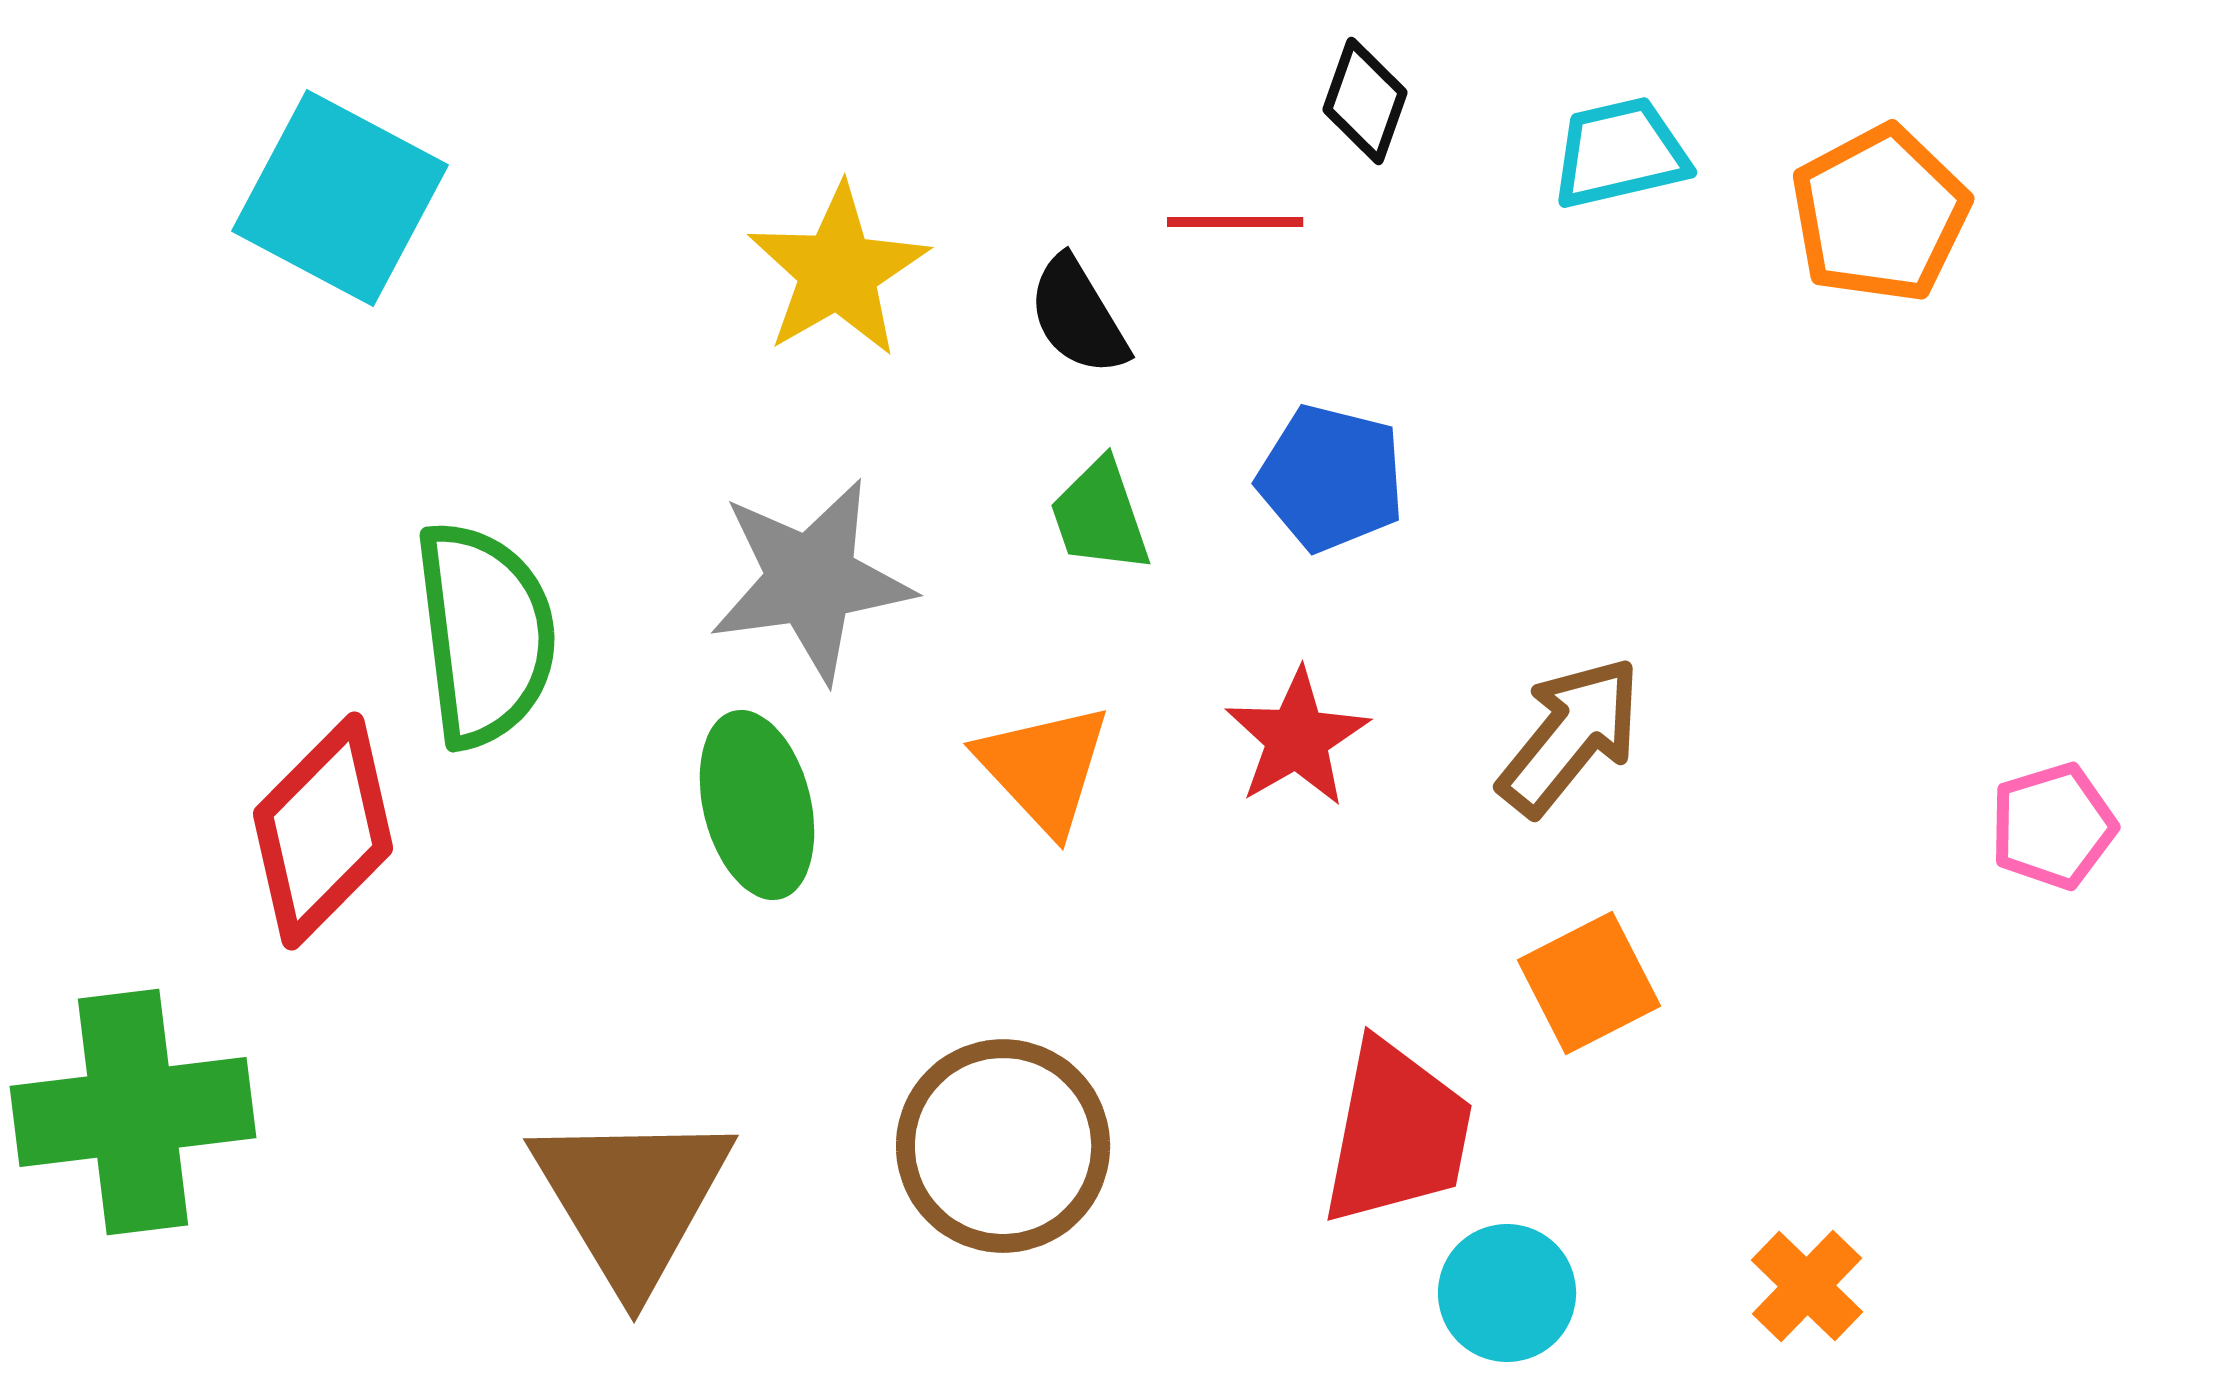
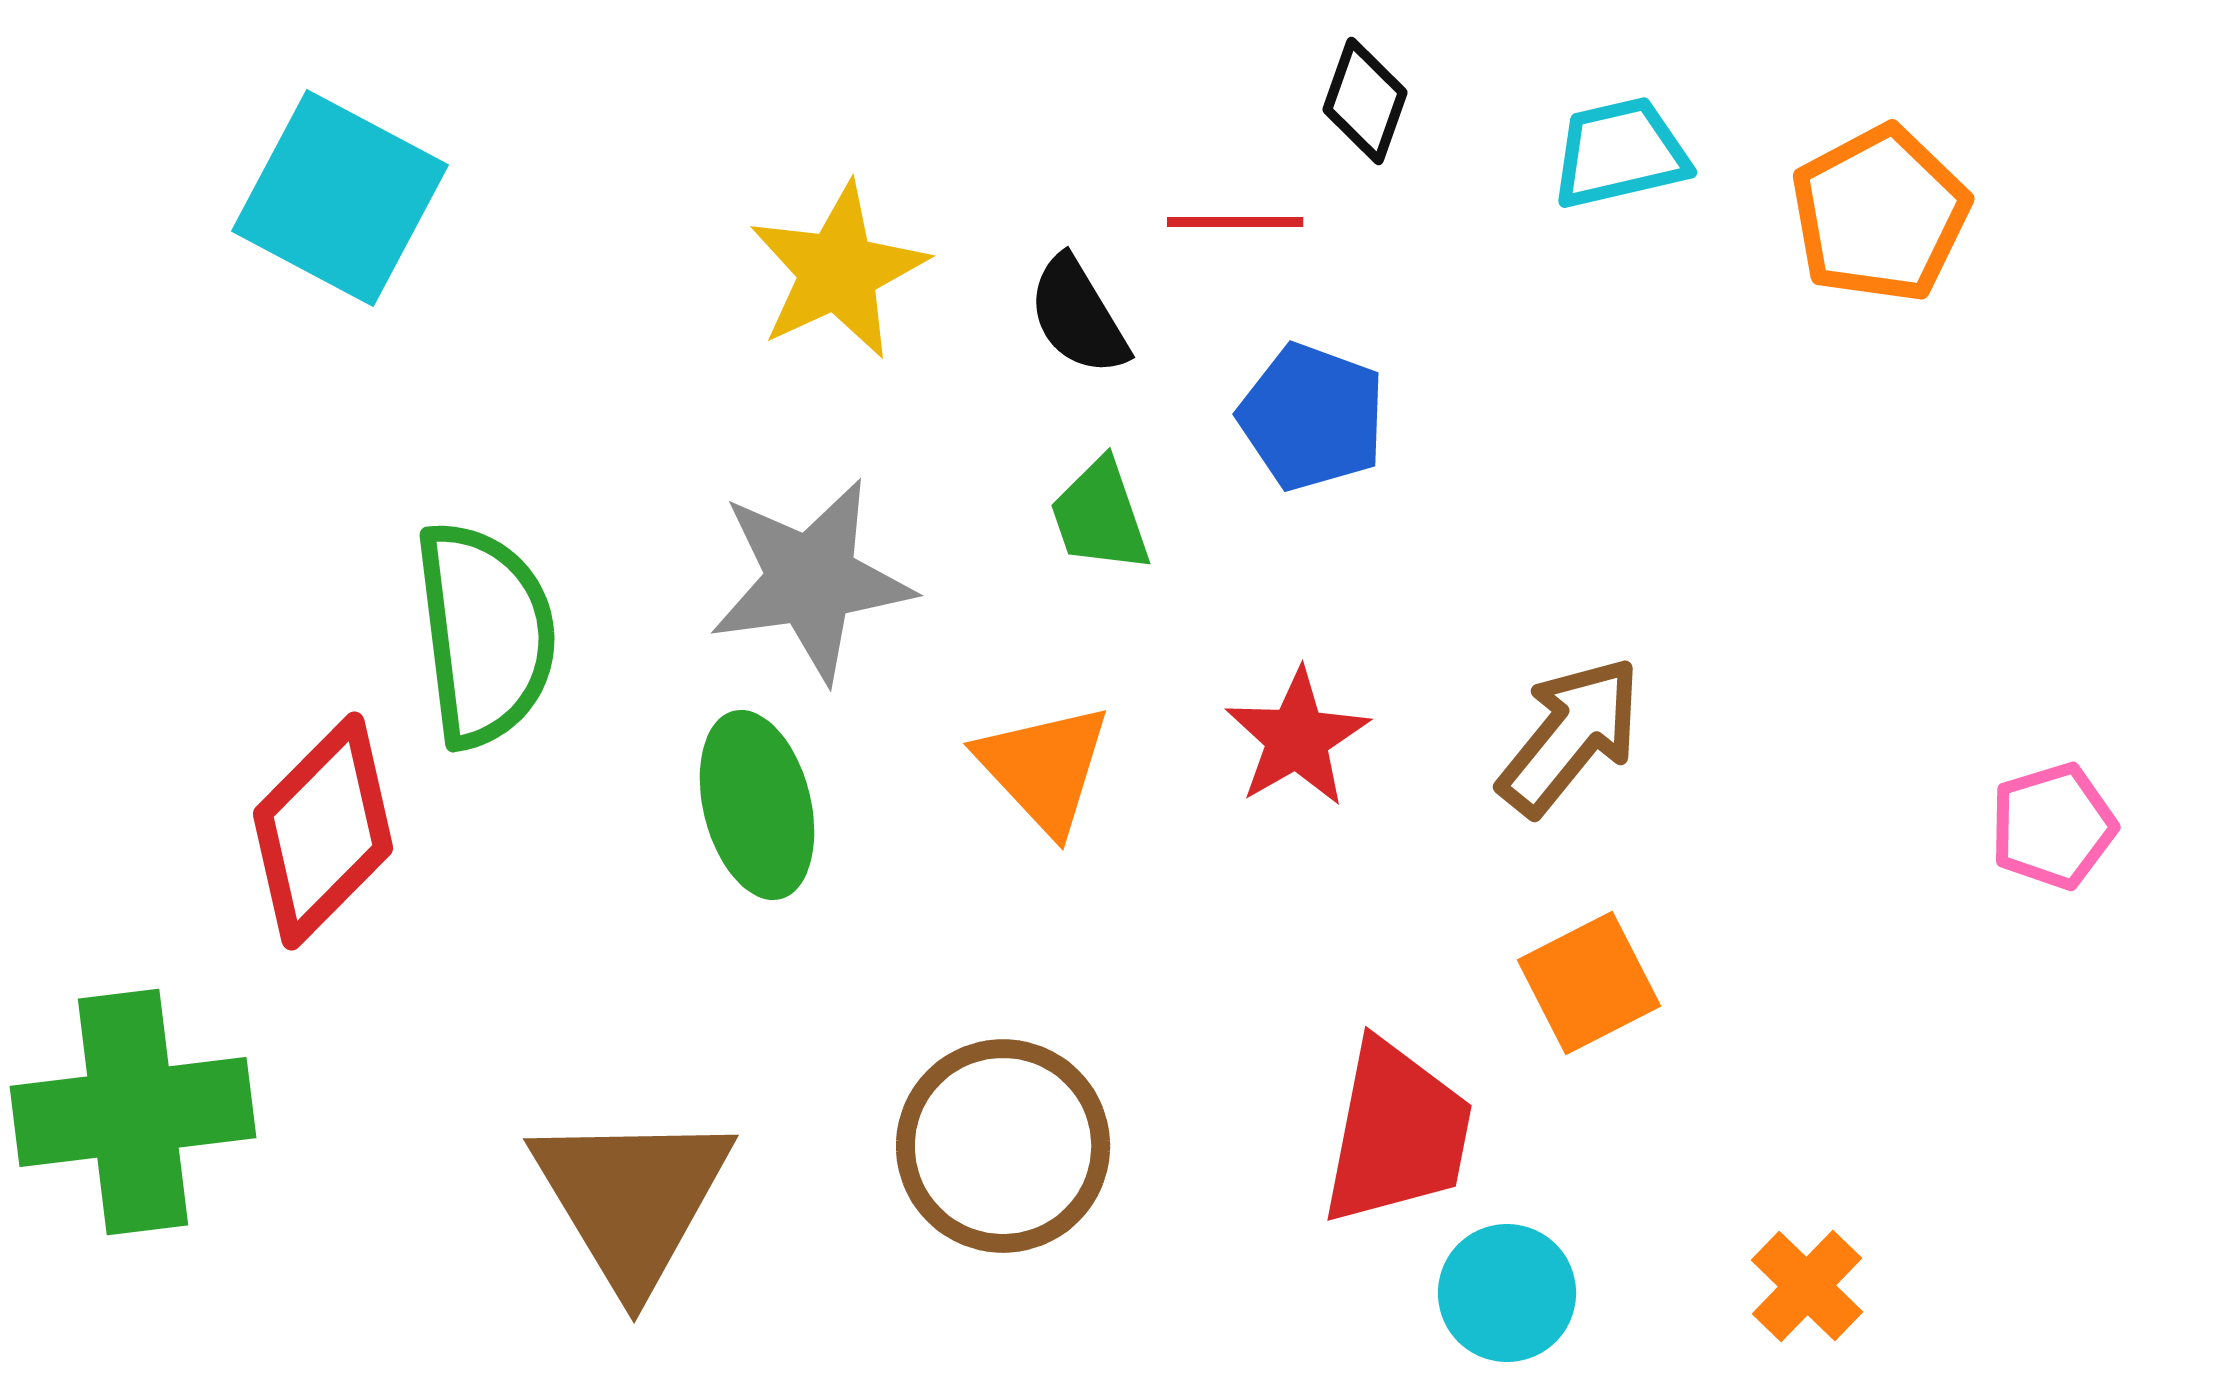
yellow star: rotated 5 degrees clockwise
blue pentagon: moved 19 px left, 61 px up; rotated 6 degrees clockwise
